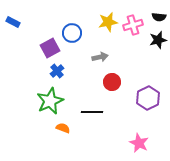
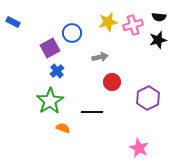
green star: rotated 8 degrees counterclockwise
pink star: moved 5 px down
